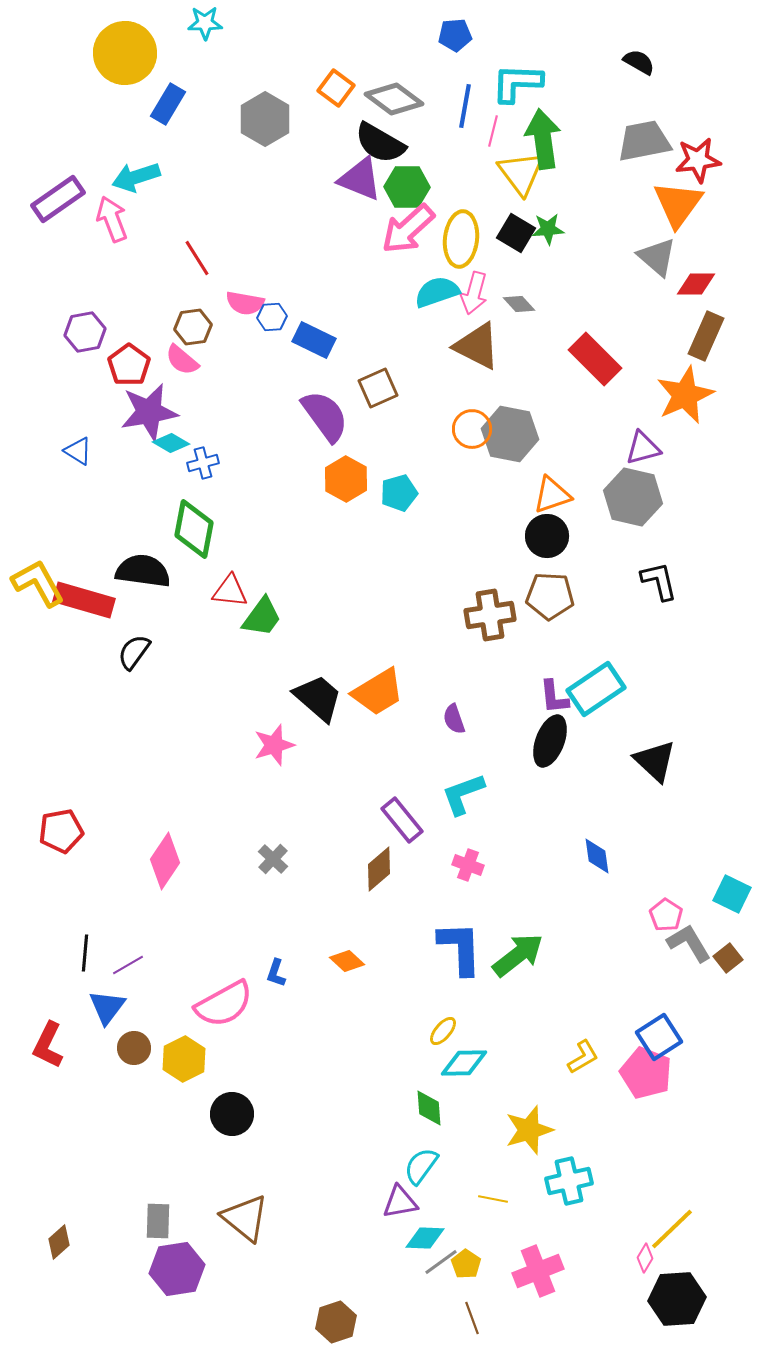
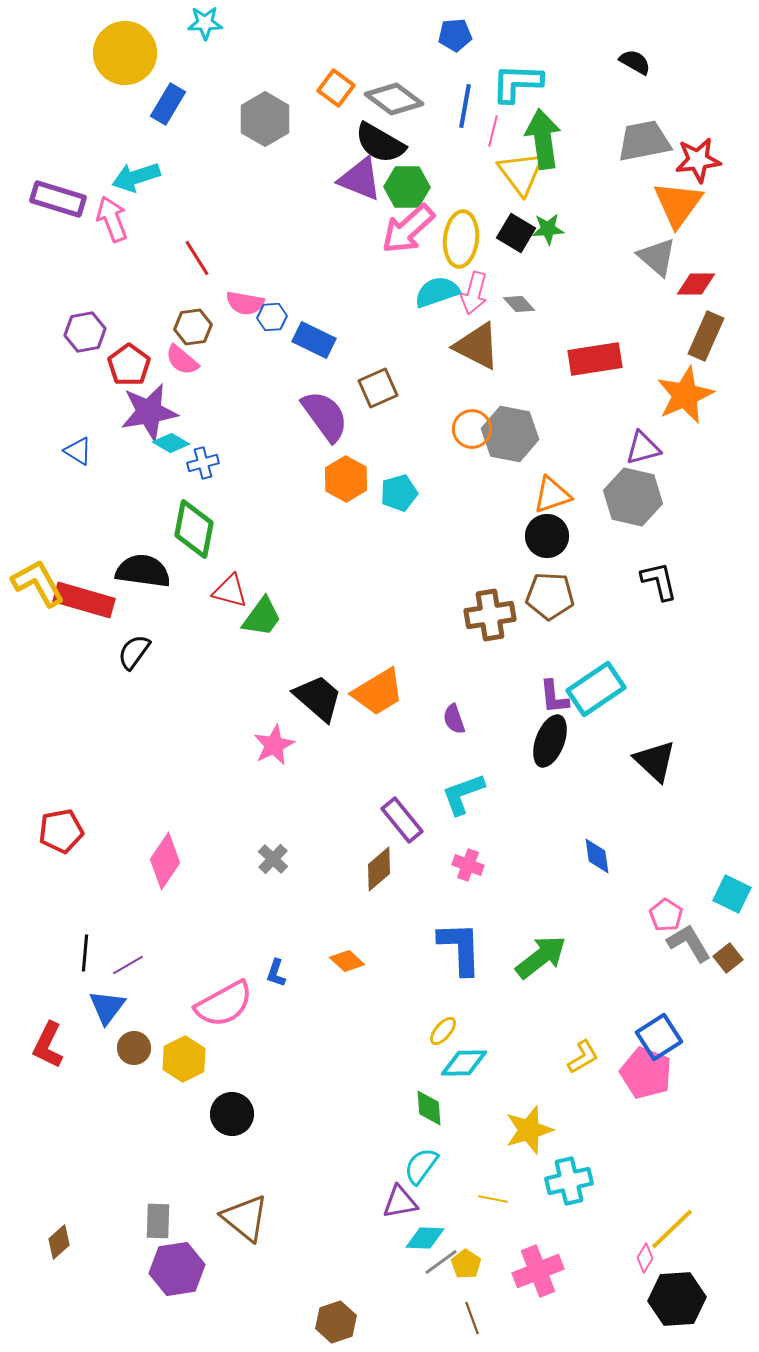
black semicircle at (639, 62): moved 4 px left
purple rectangle at (58, 199): rotated 52 degrees clockwise
red rectangle at (595, 359): rotated 54 degrees counterclockwise
red triangle at (230, 591): rotated 9 degrees clockwise
pink star at (274, 745): rotated 9 degrees counterclockwise
green arrow at (518, 955): moved 23 px right, 2 px down
